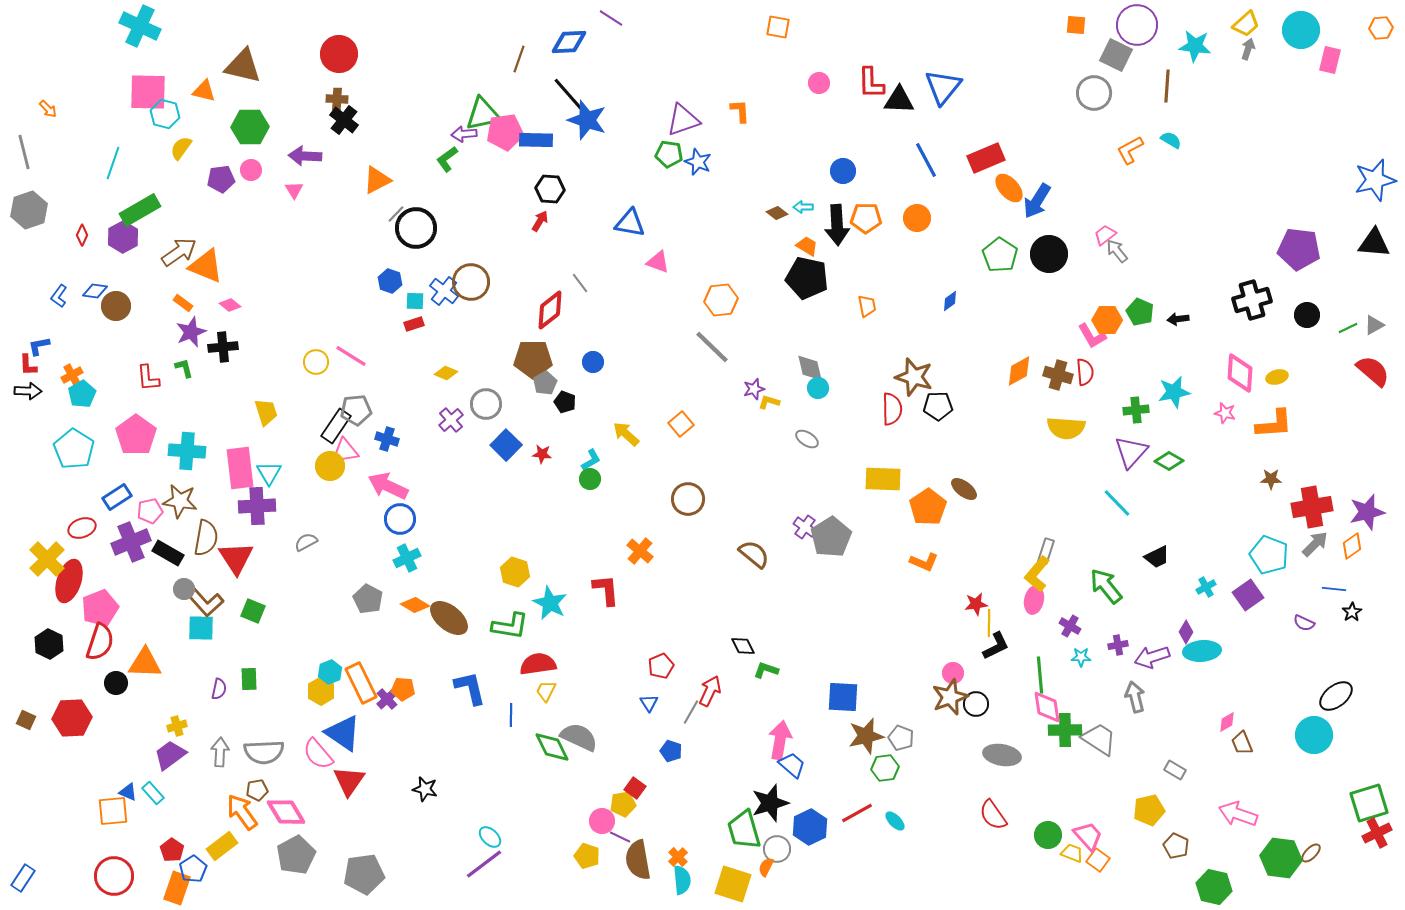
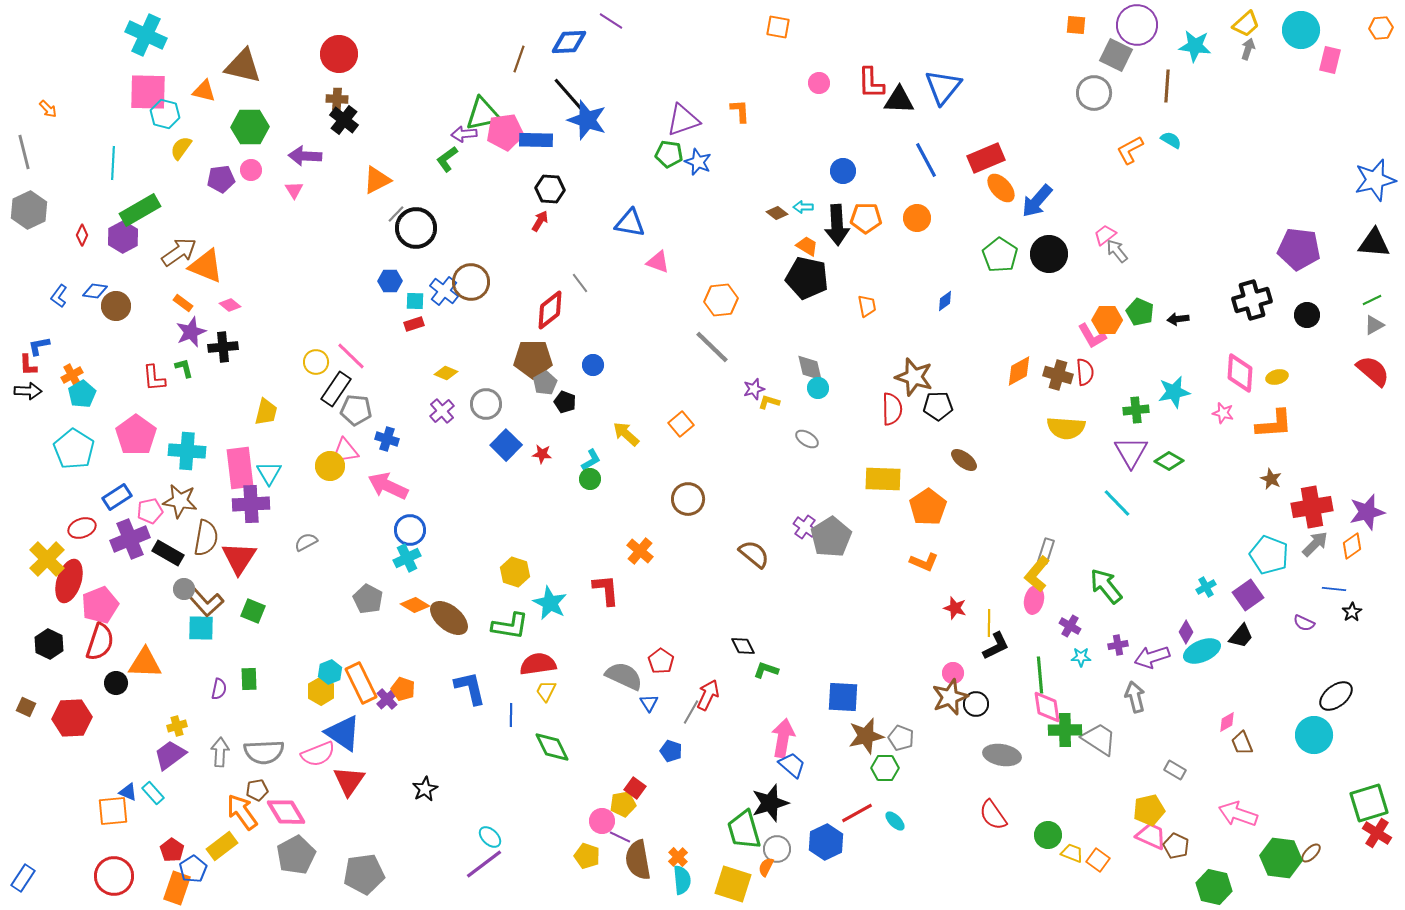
purple line at (611, 18): moved 3 px down
cyan cross at (140, 26): moved 6 px right, 9 px down
cyan line at (113, 163): rotated 16 degrees counterclockwise
orange ellipse at (1009, 188): moved 8 px left
blue arrow at (1037, 201): rotated 9 degrees clockwise
gray hexagon at (29, 210): rotated 6 degrees counterclockwise
blue hexagon at (390, 281): rotated 20 degrees counterclockwise
blue diamond at (950, 301): moved 5 px left
green line at (1348, 328): moved 24 px right, 28 px up
pink line at (351, 356): rotated 12 degrees clockwise
blue circle at (593, 362): moved 3 px down
red L-shape at (148, 378): moved 6 px right
gray pentagon at (356, 410): rotated 12 degrees clockwise
yellow trapezoid at (266, 412): rotated 32 degrees clockwise
pink star at (1225, 413): moved 2 px left
purple cross at (451, 420): moved 9 px left, 9 px up
black rectangle at (336, 426): moved 37 px up
purple triangle at (1131, 452): rotated 12 degrees counterclockwise
brown star at (1271, 479): rotated 25 degrees clockwise
brown ellipse at (964, 489): moved 29 px up
purple cross at (257, 506): moved 6 px left, 2 px up
blue circle at (400, 519): moved 10 px right, 11 px down
purple cross at (131, 542): moved 1 px left, 3 px up
black trapezoid at (1157, 557): moved 84 px right, 79 px down; rotated 24 degrees counterclockwise
red triangle at (236, 558): moved 3 px right; rotated 6 degrees clockwise
red star at (976, 604): moved 21 px left, 4 px down; rotated 25 degrees clockwise
pink pentagon at (100, 608): moved 3 px up
cyan ellipse at (1202, 651): rotated 18 degrees counterclockwise
red pentagon at (661, 666): moved 5 px up; rotated 15 degrees counterclockwise
orange pentagon at (403, 689): rotated 15 degrees clockwise
red arrow at (710, 691): moved 2 px left, 4 px down
brown square at (26, 720): moved 13 px up
gray semicircle at (579, 737): moved 45 px right, 61 px up
pink arrow at (780, 740): moved 3 px right, 2 px up
pink semicircle at (318, 754): rotated 72 degrees counterclockwise
green hexagon at (885, 768): rotated 8 degrees clockwise
black star at (425, 789): rotated 30 degrees clockwise
blue hexagon at (810, 827): moved 16 px right, 15 px down
red cross at (1377, 833): rotated 32 degrees counterclockwise
pink trapezoid at (1088, 836): moved 63 px right; rotated 24 degrees counterclockwise
